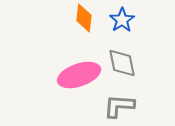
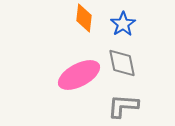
blue star: moved 1 px right, 4 px down
pink ellipse: rotated 9 degrees counterclockwise
gray L-shape: moved 4 px right
